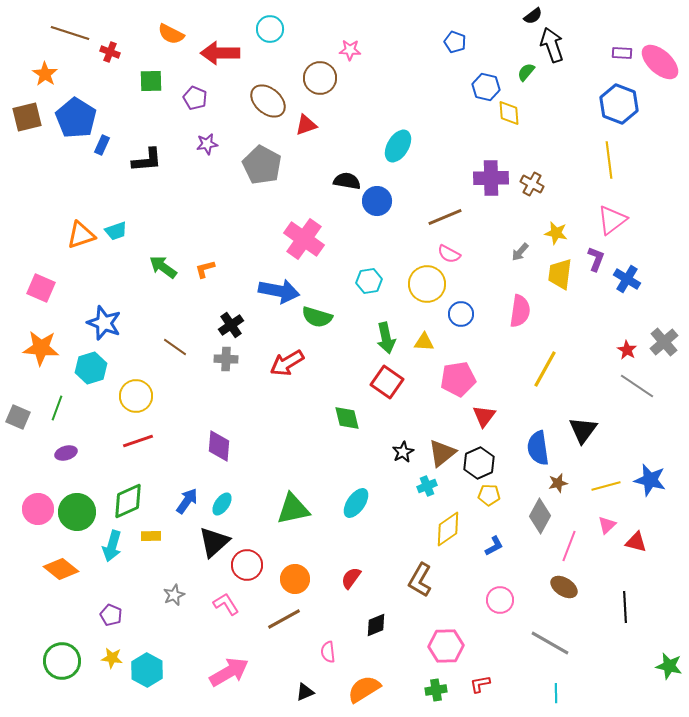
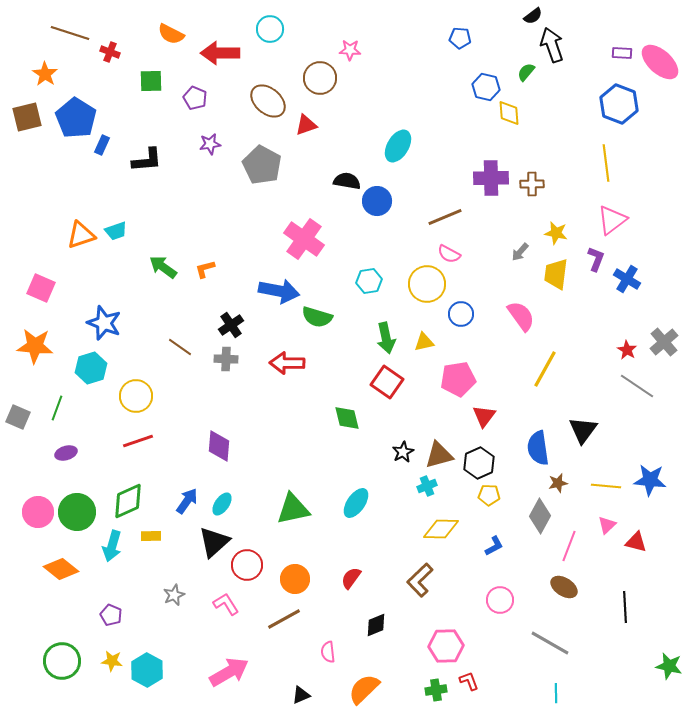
blue pentagon at (455, 42): moved 5 px right, 4 px up; rotated 15 degrees counterclockwise
purple star at (207, 144): moved 3 px right
yellow line at (609, 160): moved 3 px left, 3 px down
brown cross at (532, 184): rotated 30 degrees counterclockwise
yellow trapezoid at (560, 274): moved 4 px left
pink semicircle at (520, 311): moved 1 px right, 5 px down; rotated 44 degrees counterclockwise
yellow triangle at (424, 342): rotated 15 degrees counterclockwise
brown line at (175, 347): moved 5 px right
orange star at (41, 348): moved 6 px left, 2 px up
red arrow at (287, 363): rotated 32 degrees clockwise
brown triangle at (442, 453): moved 3 px left, 2 px down; rotated 24 degrees clockwise
blue star at (650, 480): rotated 8 degrees counterclockwise
yellow line at (606, 486): rotated 20 degrees clockwise
pink circle at (38, 509): moved 3 px down
yellow diamond at (448, 529): moved 7 px left; rotated 36 degrees clockwise
brown L-shape at (420, 580): rotated 16 degrees clockwise
yellow star at (112, 658): moved 3 px down
red L-shape at (480, 684): moved 11 px left, 3 px up; rotated 80 degrees clockwise
orange semicircle at (364, 689): rotated 12 degrees counterclockwise
black triangle at (305, 692): moved 4 px left, 3 px down
